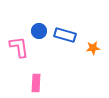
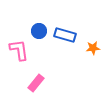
pink L-shape: moved 3 px down
pink rectangle: rotated 36 degrees clockwise
